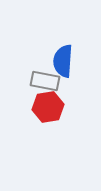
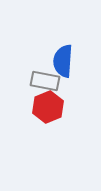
red hexagon: rotated 12 degrees counterclockwise
